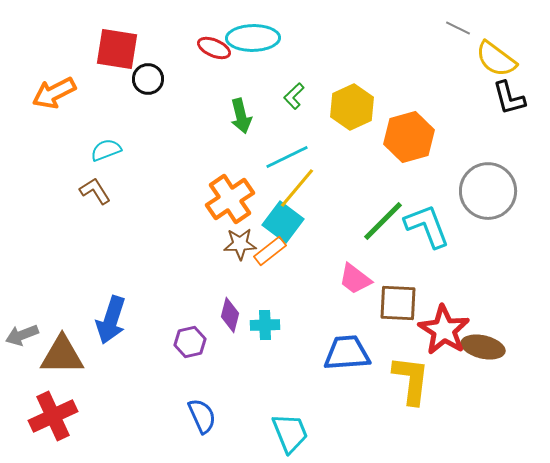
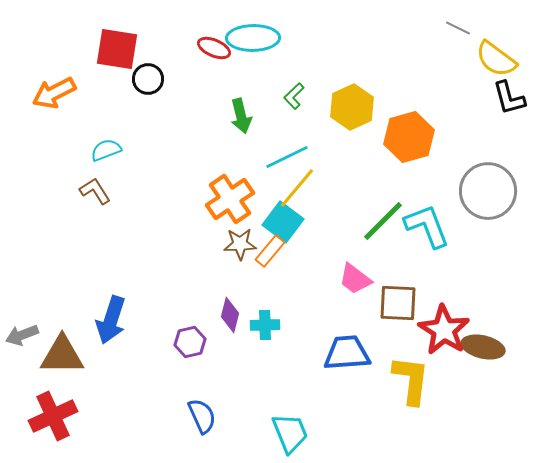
orange rectangle: rotated 12 degrees counterclockwise
